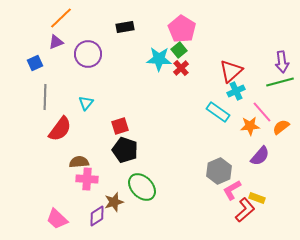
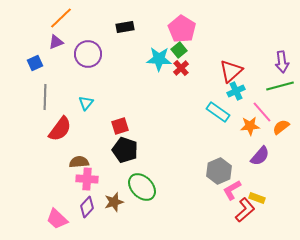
green line: moved 4 px down
purple diamond: moved 10 px left, 9 px up; rotated 15 degrees counterclockwise
